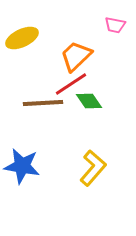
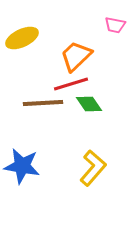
red line: rotated 16 degrees clockwise
green diamond: moved 3 px down
